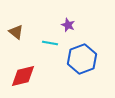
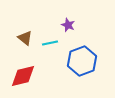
brown triangle: moved 9 px right, 6 px down
cyan line: rotated 21 degrees counterclockwise
blue hexagon: moved 2 px down
